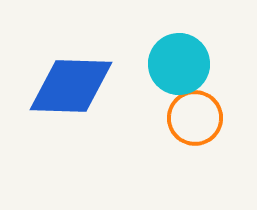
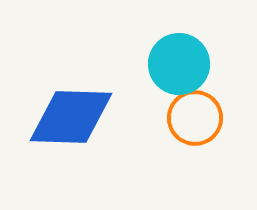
blue diamond: moved 31 px down
